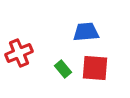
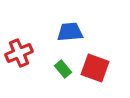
blue trapezoid: moved 16 px left
red square: rotated 16 degrees clockwise
